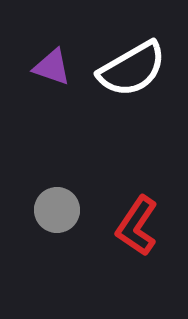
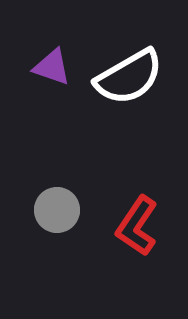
white semicircle: moved 3 px left, 8 px down
